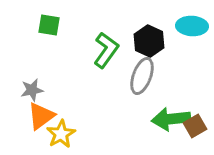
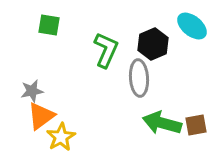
cyan ellipse: rotated 36 degrees clockwise
black hexagon: moved 4 px right, 3 px down; rotated 12 degrees clockwise
green L-shape: rotated 12 degrees counterclockwise
gray ellipse: moved 3 px left, 2 px down; rotated 24 degrees counterclockwise
gray star: moved 1 px down
green arrow: moved 9 px left, 4 px down; rotated 21 degrees clockwise
brown square: moved 1 px right, 1 px up; rotated 20 degrees clockwise
yellow star: moved 3 px down
